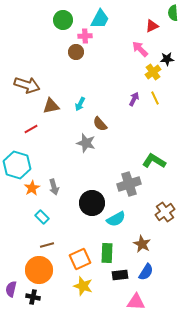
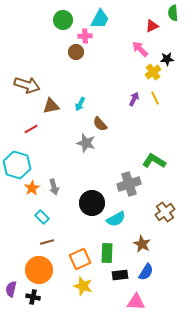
brown line: moved 3 px up
